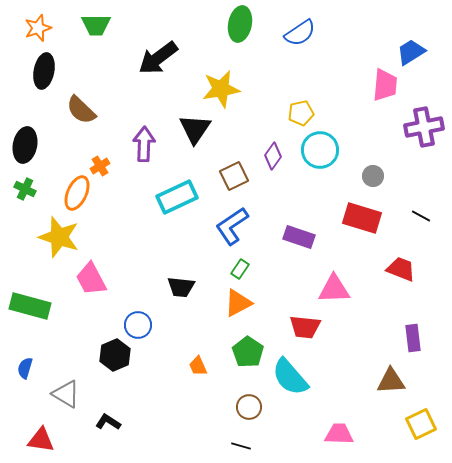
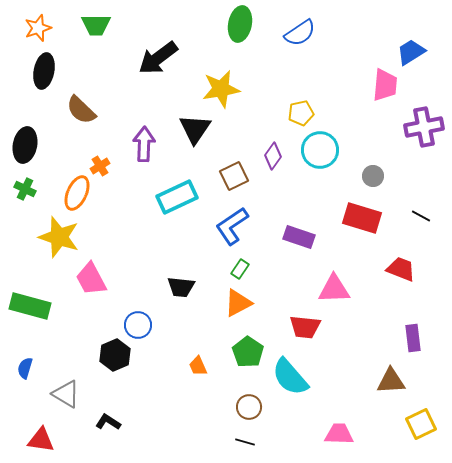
black line at (241, 446): moved 4 px right, 4 px up
